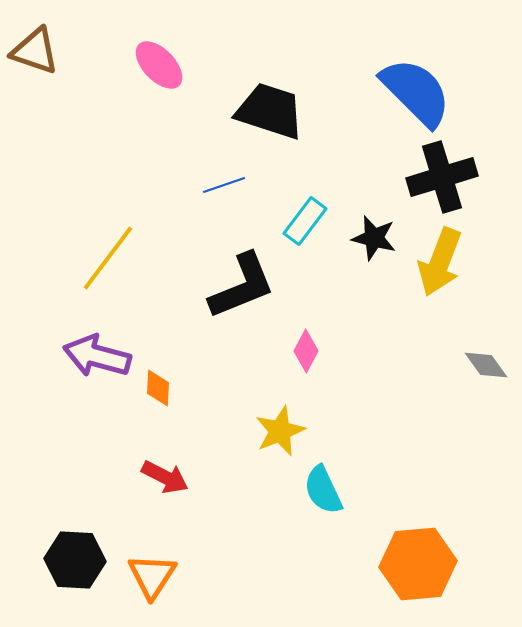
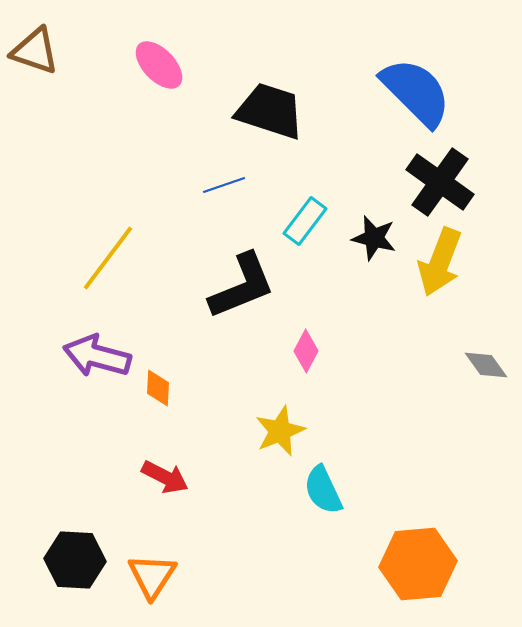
black cross: moved 2 px left, 5 px down; rotated 38 degrees counterclockwise
